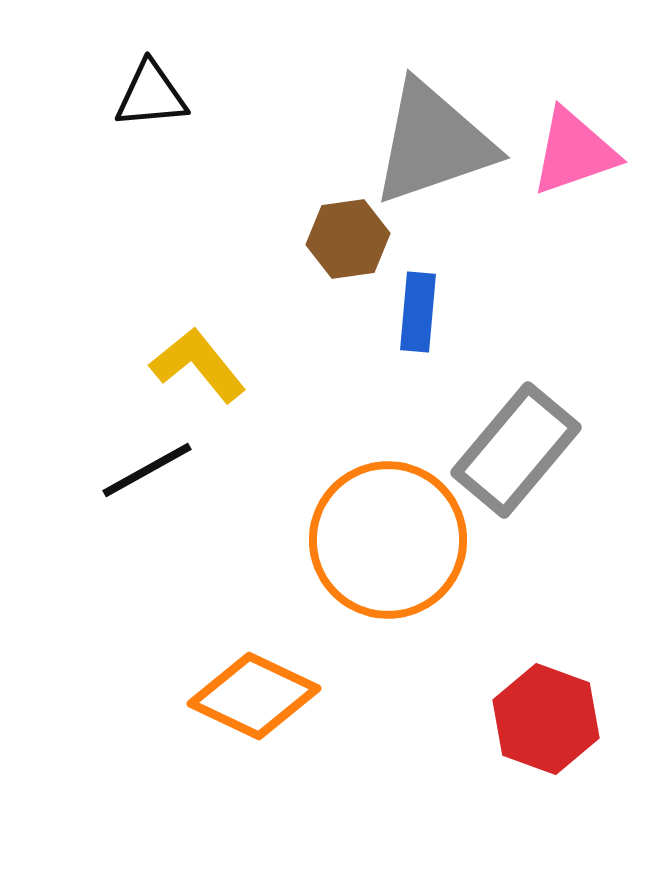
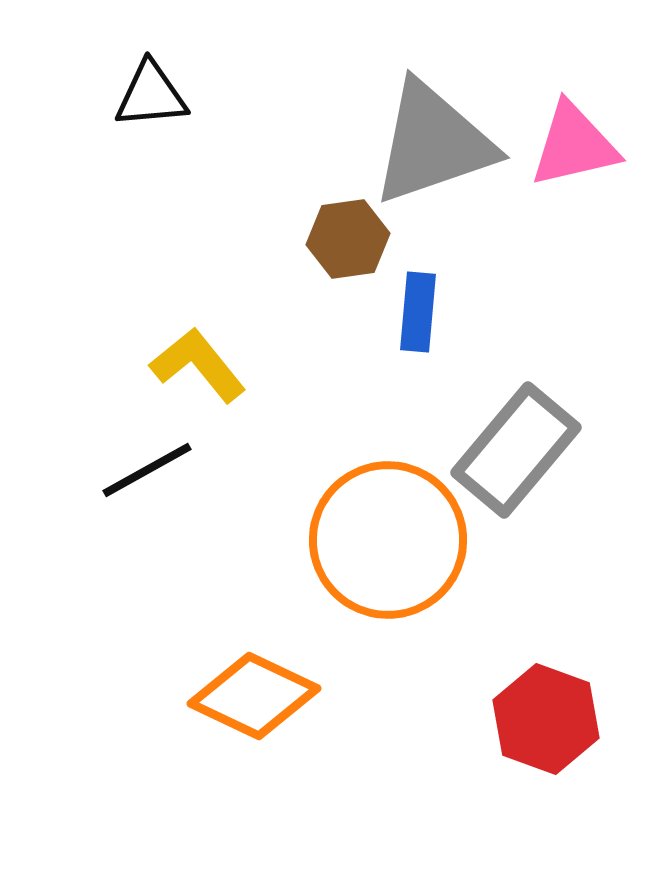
pink triangle: moved 7 px up; rotated 6 degrees clockwise
